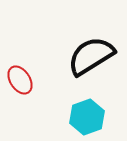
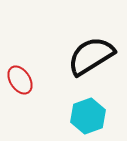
cyan hexagon: moved 1 px right, 1 px up
